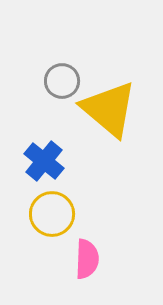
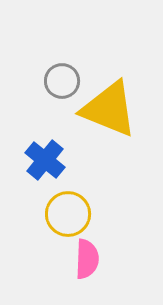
yellow triangle: rotated 18 degrees counterclockwise
blue cross: moved 1 px right, 1 px up
yellow circle: moved 16 px right
